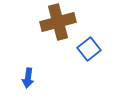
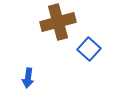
blue square: rotated 10 degrees counterclockwise
